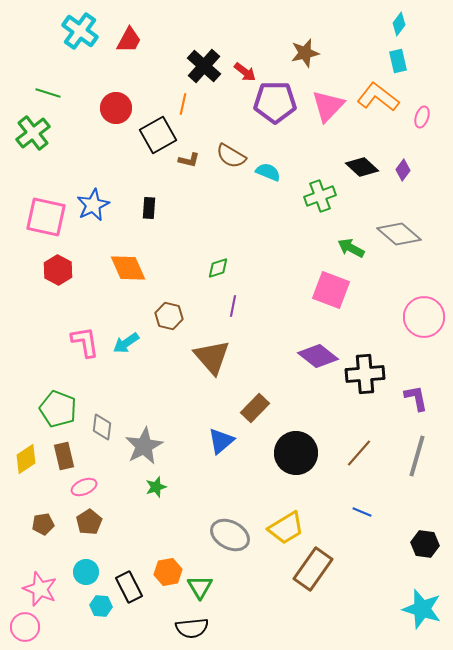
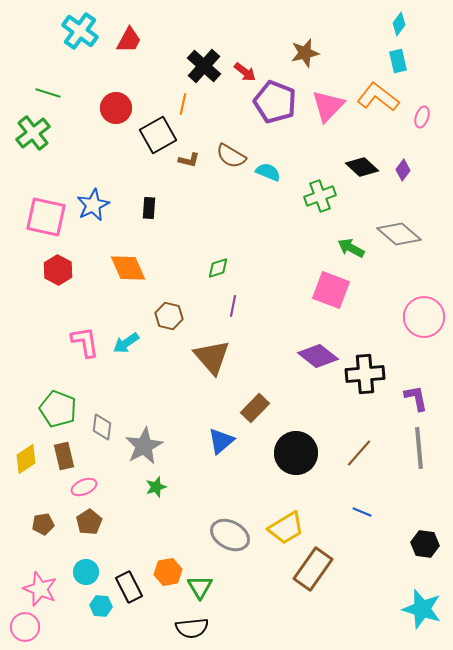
purple pentagon at (275, 102): rotated 21 degrees clockwise
gray line at (417, 456): moved 2 px right, 8 px up; rotated 21 degrees counterclockwise
